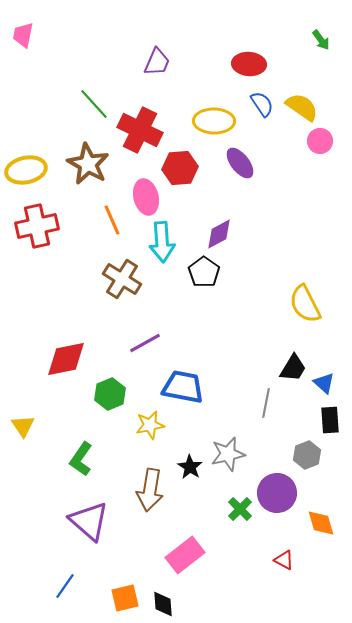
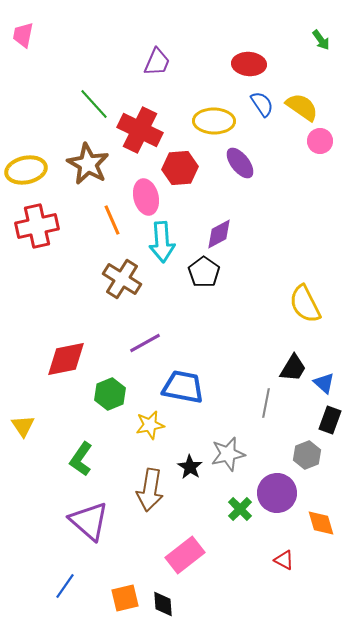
black rectangle at (330, 420): rotated 24 degrees clockwise
